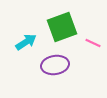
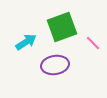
pink line: rotated 21 degrees clockwise
